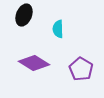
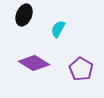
cyan semicircle: rotated 30 degrees clockwise
